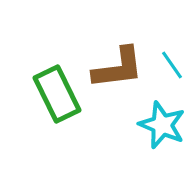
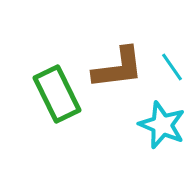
cyan line: moved 2 px down
